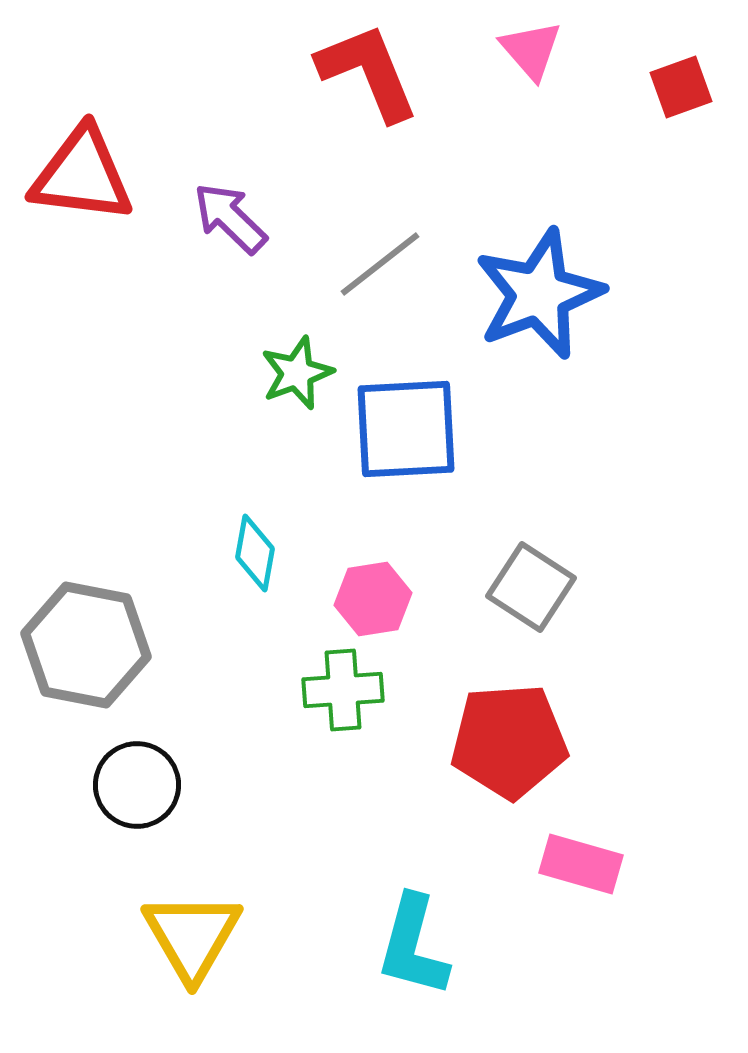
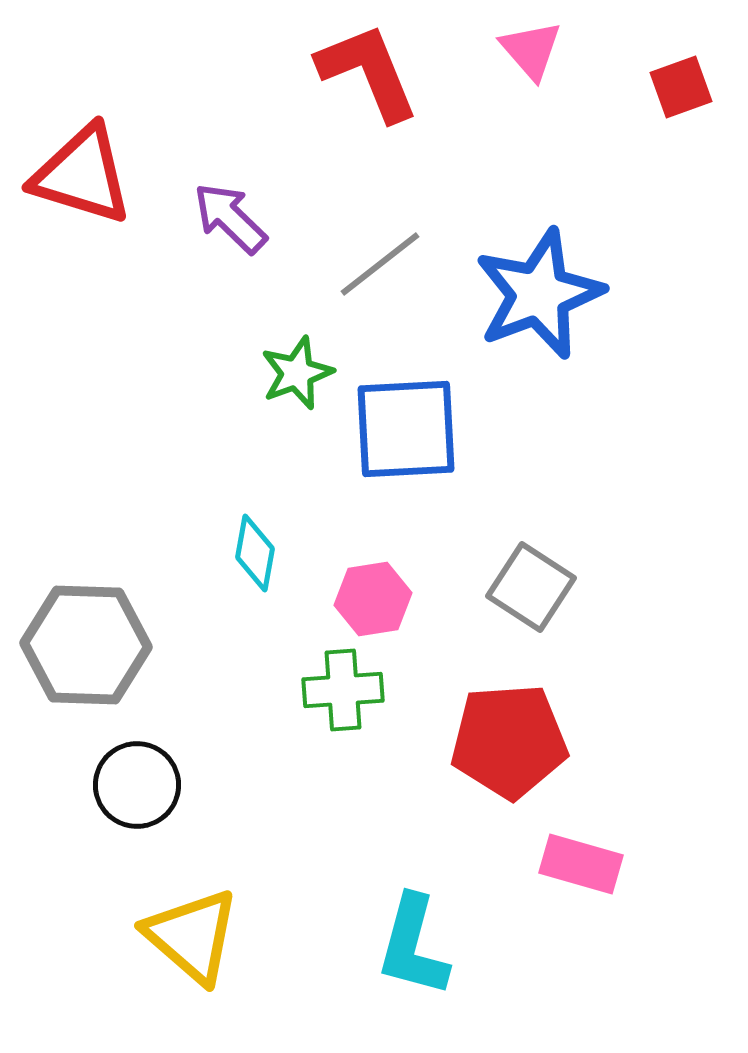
red triangle: rotated 10 degrees clockwise
gray hexagon: rotated 9 degrees counterclockwise
yellow triangle: rotated 19 degrees counterclockwise
